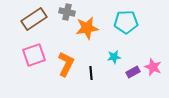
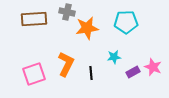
brown rectangle: rotated 30 degrees clockwise
pink square: moved 19 px down
